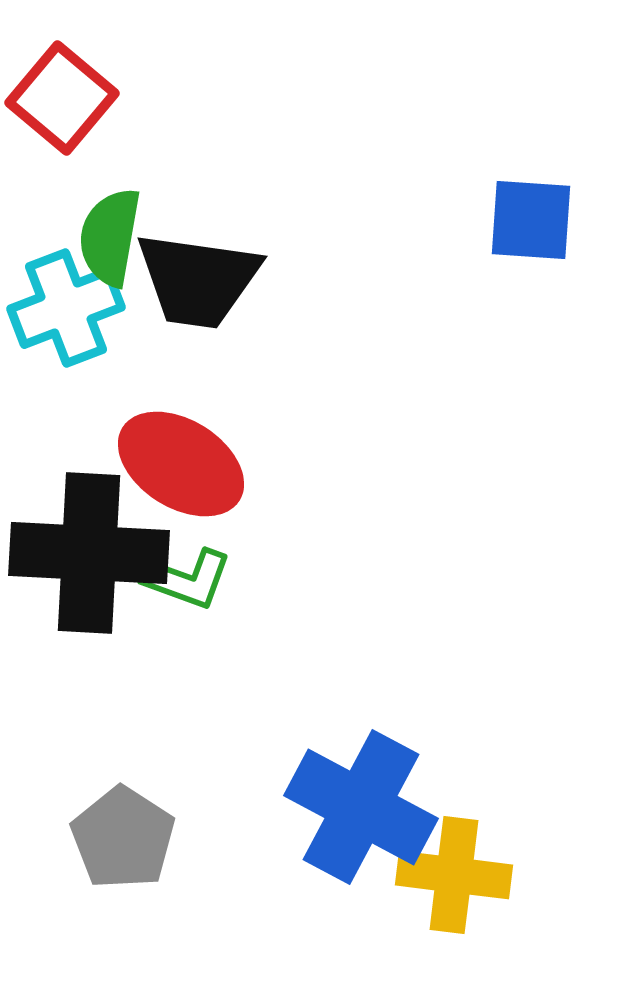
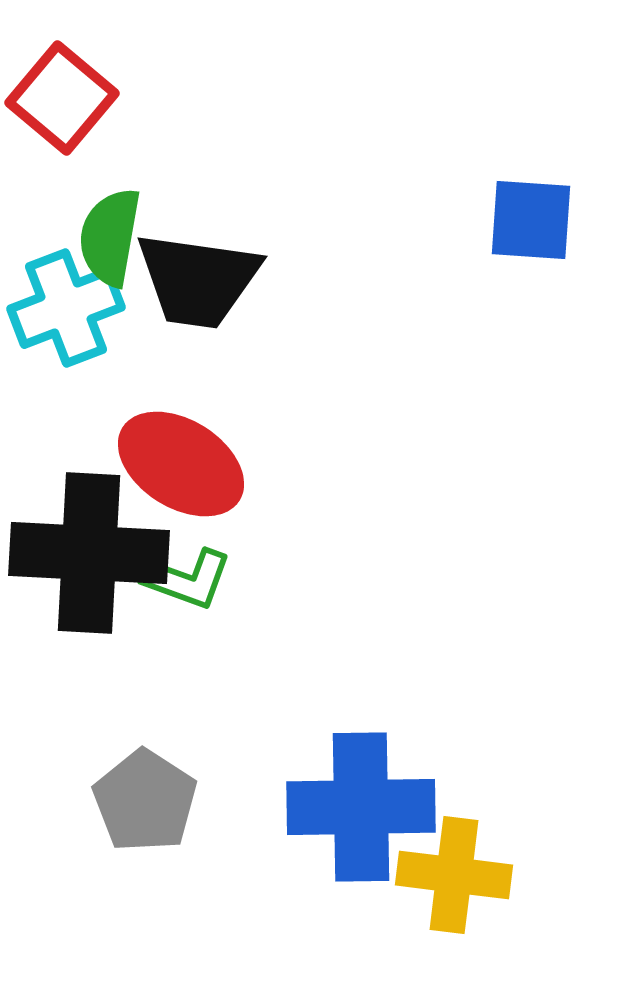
blue cross: rotated 29 degrees counterclockwise
gray pentagon: moved 22 px right, 37 px up
